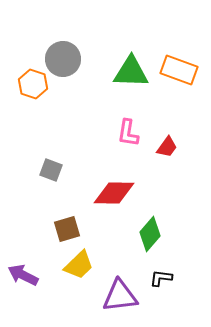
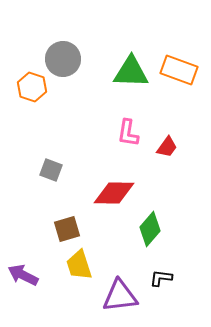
orange hexagon: moved 1 px left, 3 px down
green diamond: moved 5 px up
yellow trapezoid: rotated 116 degrees clockwise
